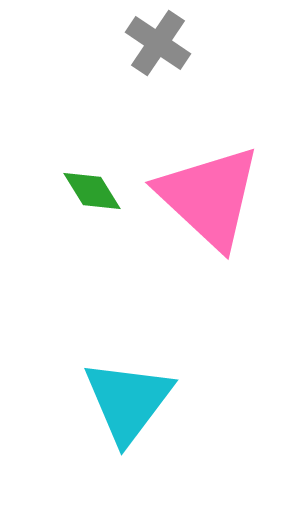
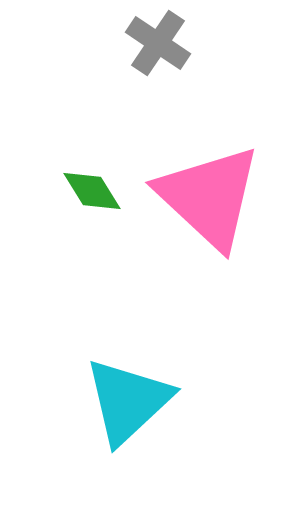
cyan triangle: rotated 10 degrees clockwise
